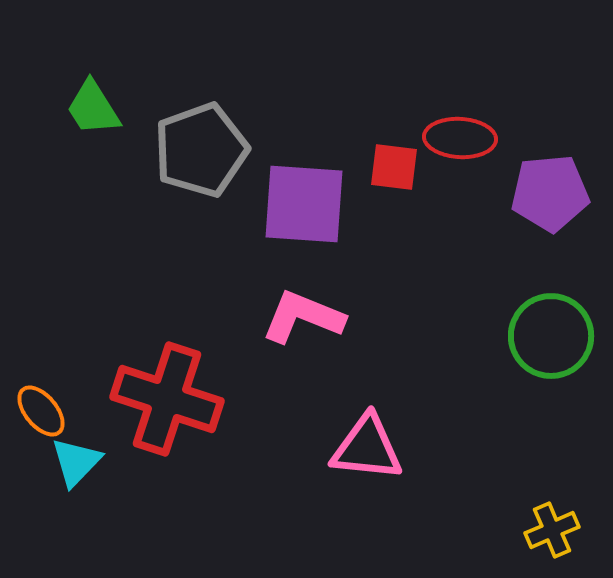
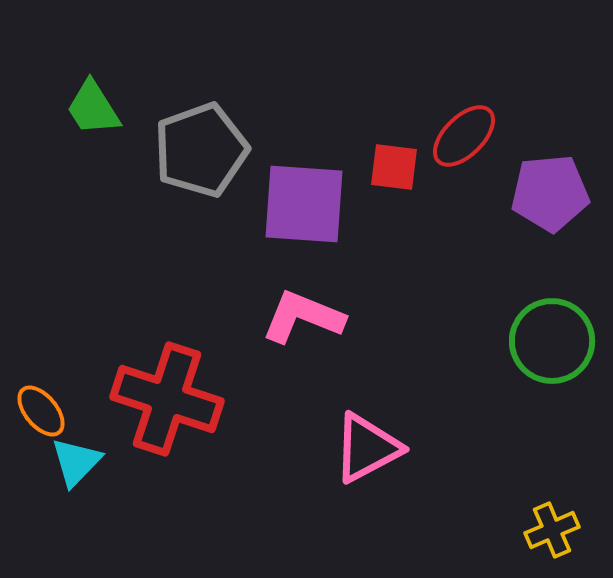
red ellipse: moved 4 px right, 2 px up; rotated 48 degrees counterclockwise
green circle: moved 1 px right, 5 px down
pink triangle: rotated 34 degrees counterclockwise
